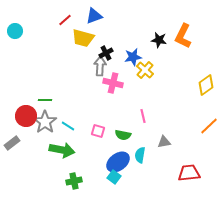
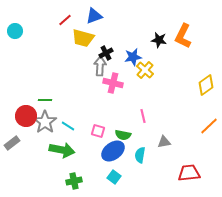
blue ellipse: moved 5 px left, 11 px up
